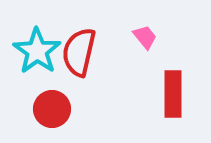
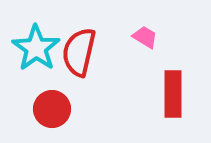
pink trapezoid: rotated 20 degrees counterclockwise
cyan star: moved 1 px left, 3 px up
